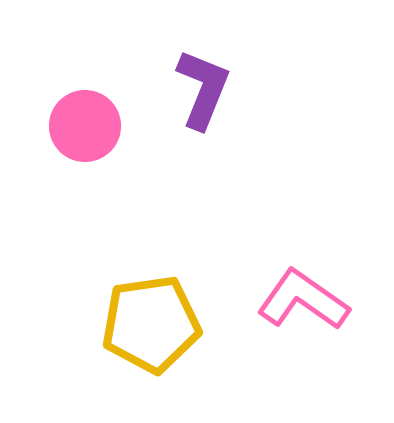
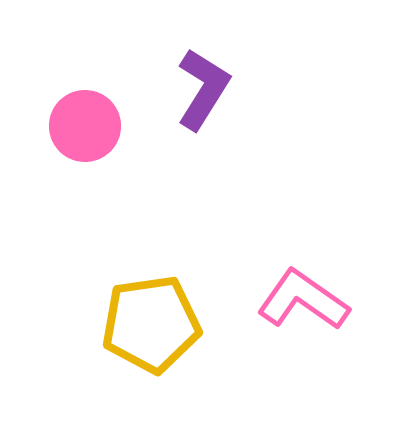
purple L-shape: rotated 10 degrees clockwise
